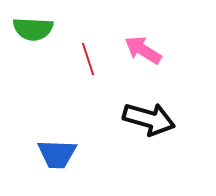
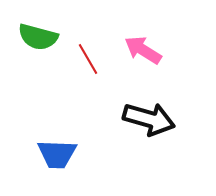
green semicircle: moved 5 px right, 8 px down; rotated 12 degrees clockwise
red line: rotated 12 degrees counterclockwise
